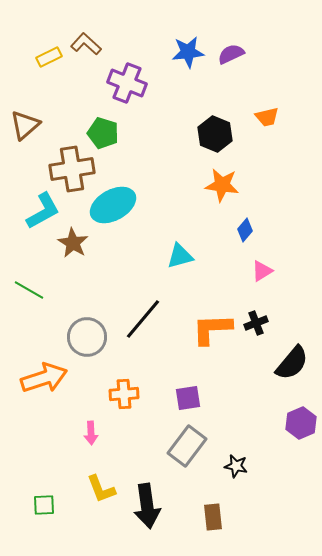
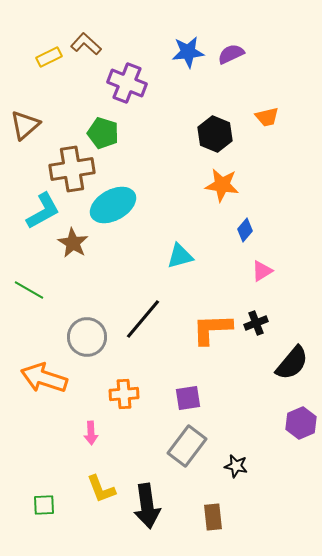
orange arrow: rotated 144 degrees counterclockwise
